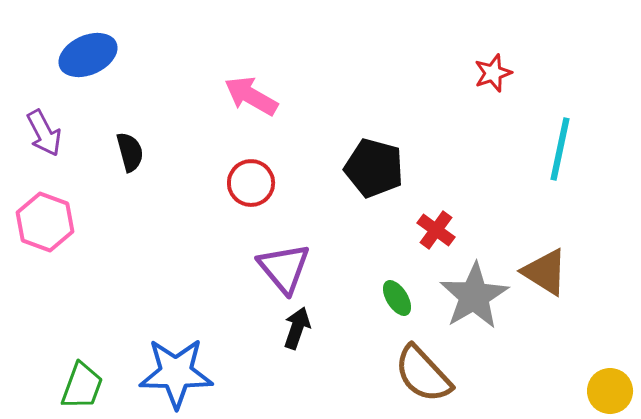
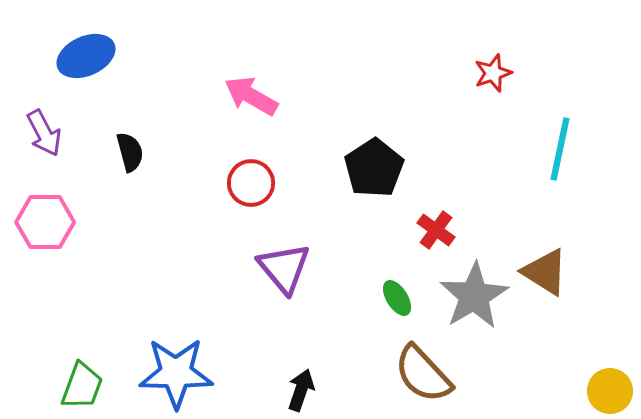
blue ellipse: moved 2 px left, 1 px down
black pentagon: rotated 24 degrees clockwise
pink hexagon: rotated 20 degrees counterclockwise
black arrow: moved 4 px right, 62 px down
